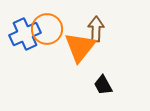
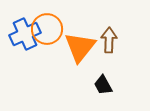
brown arrow: moved 13 px right, 11 px down
